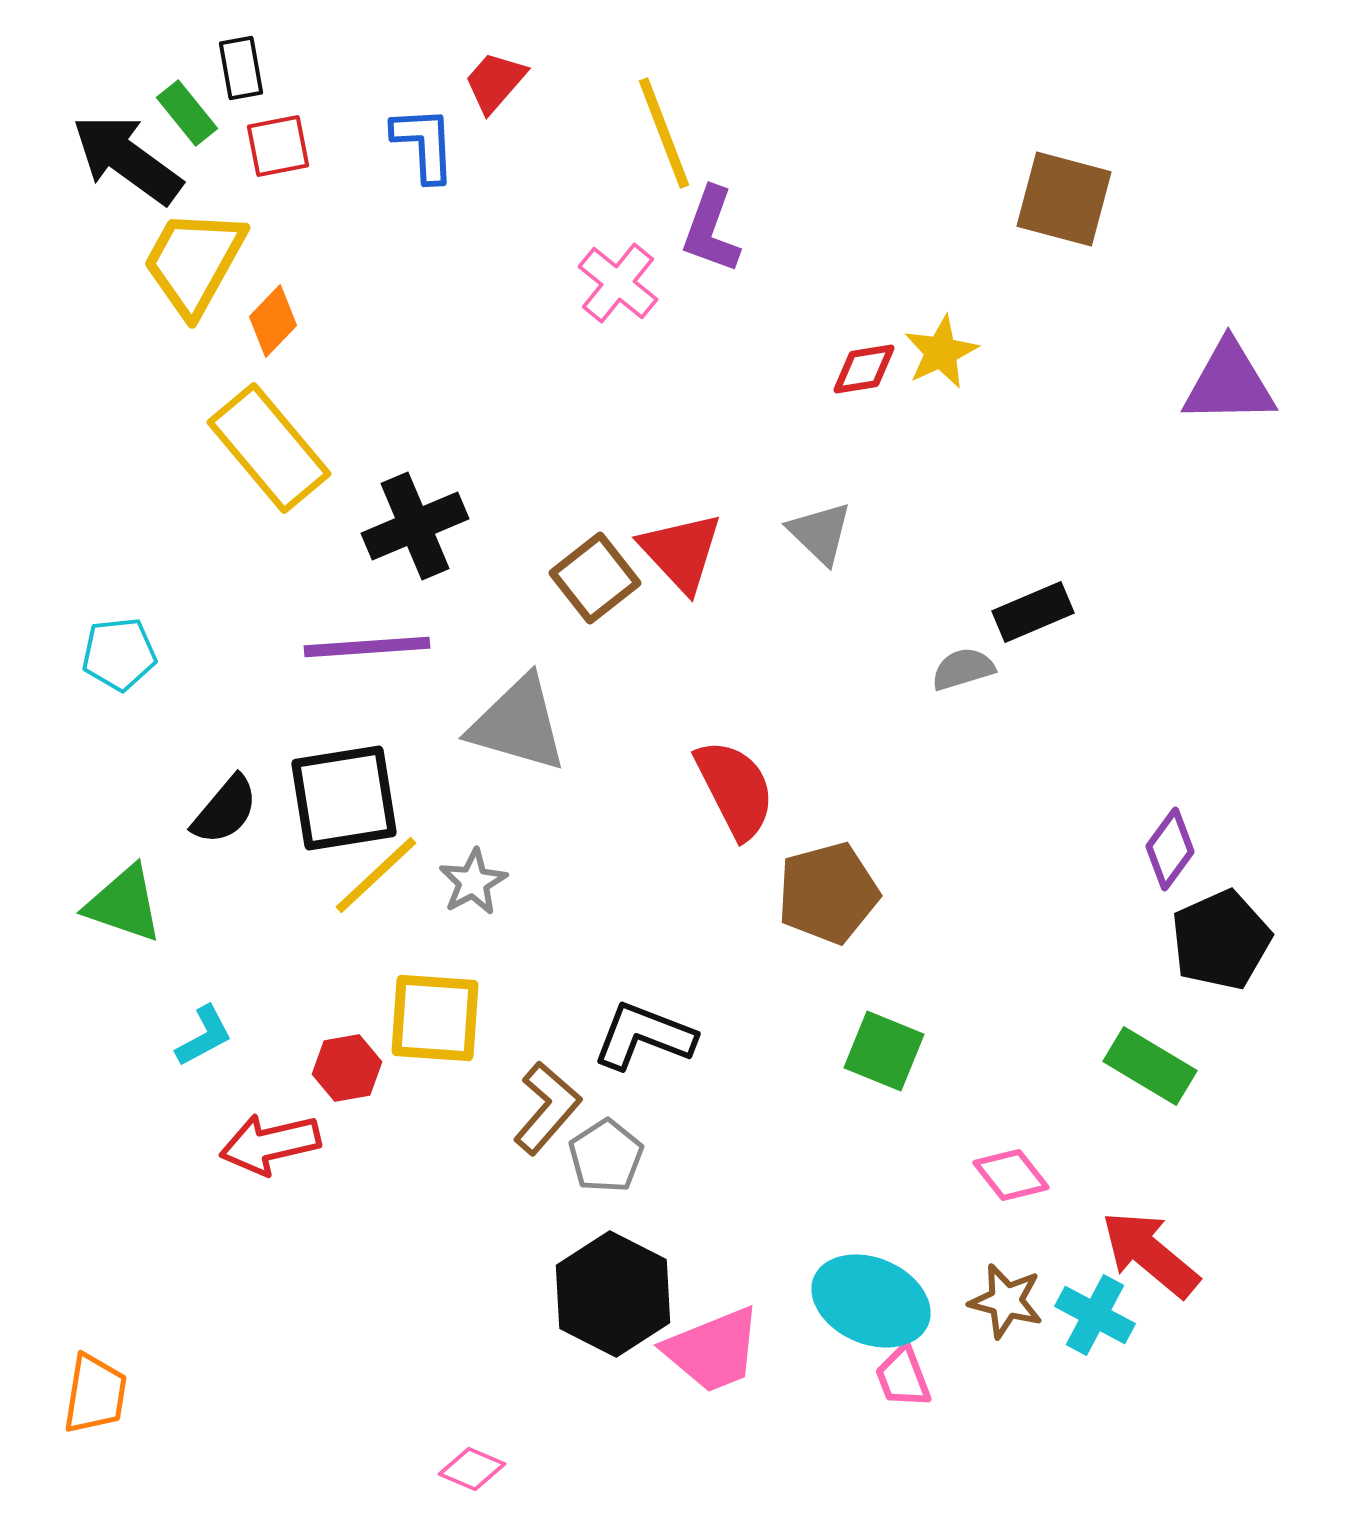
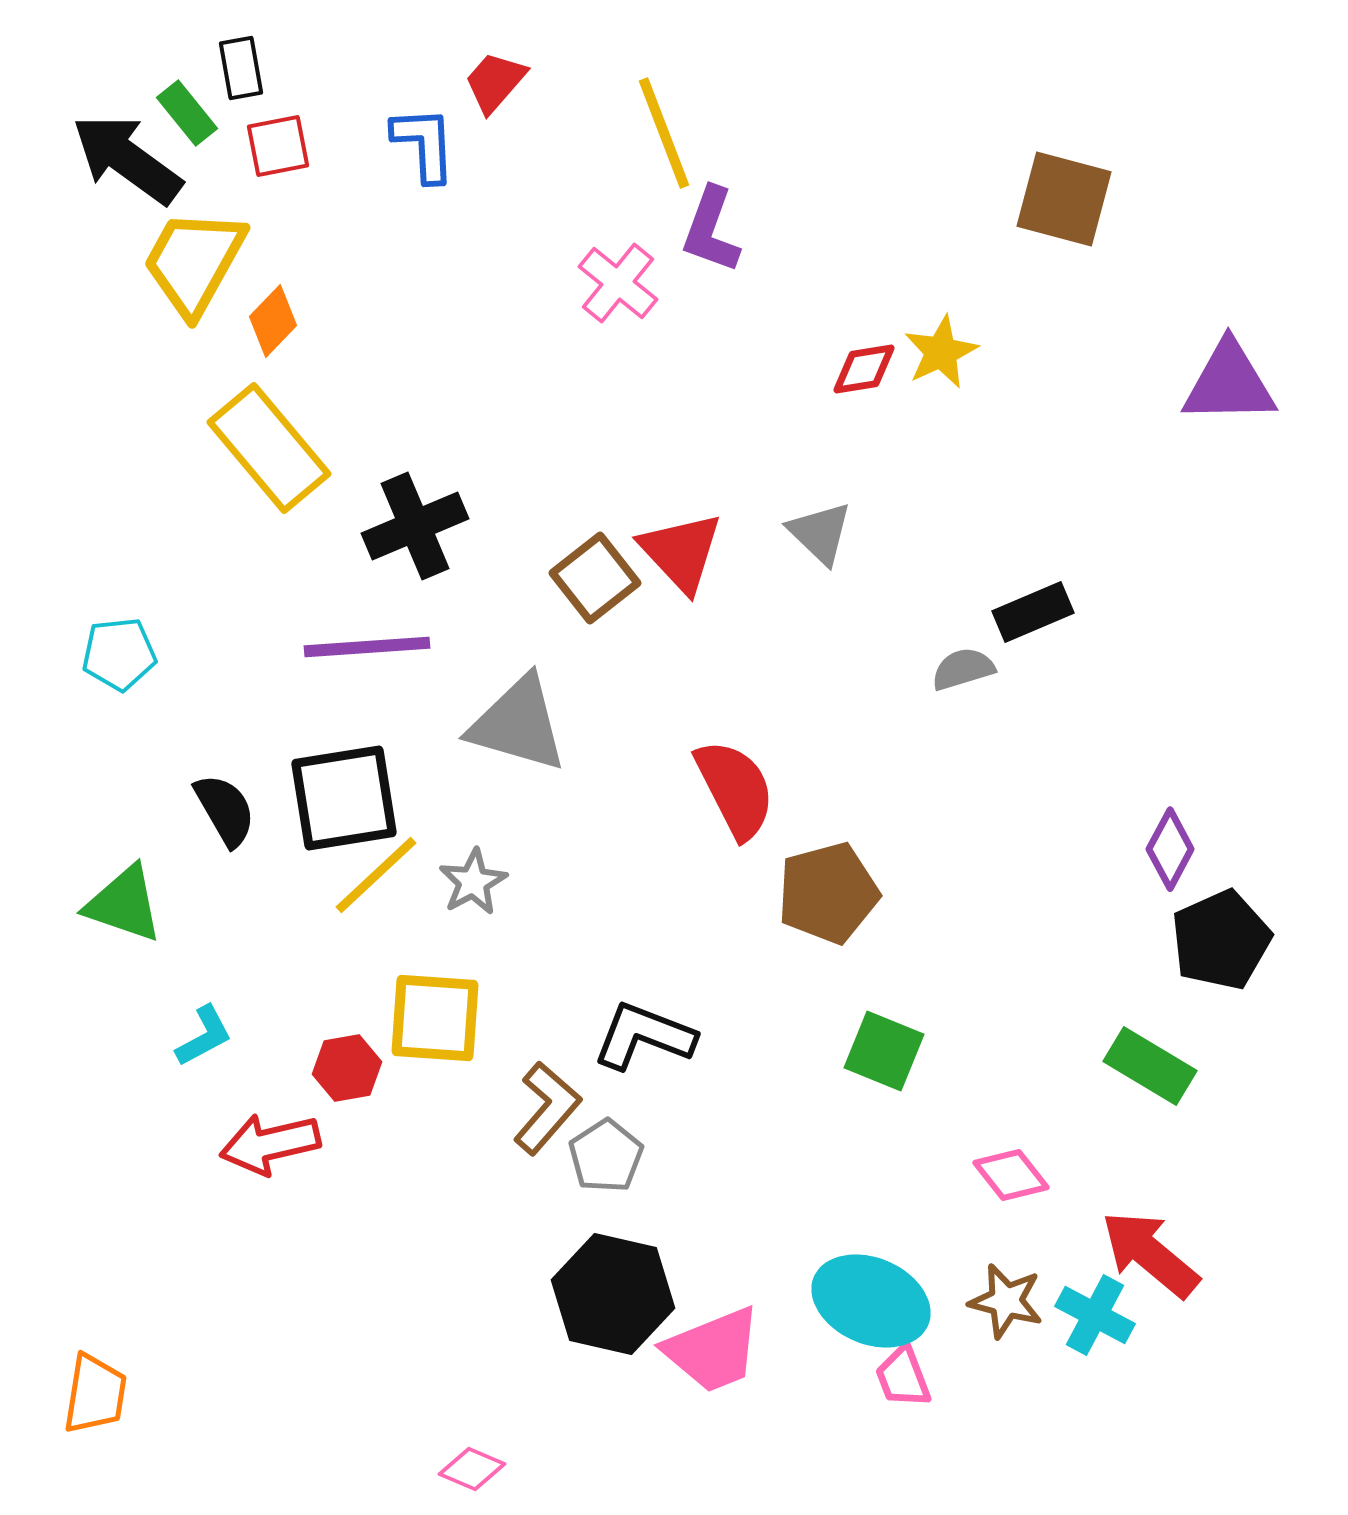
black semicircle at (225, 810): rotated 70 degrees counterclockwise
purple diamond at (1170, 849): rotated 8 degrees counterclockwise
black hexagon at (613, 1294): rotated 14 degrees counterclockwise
